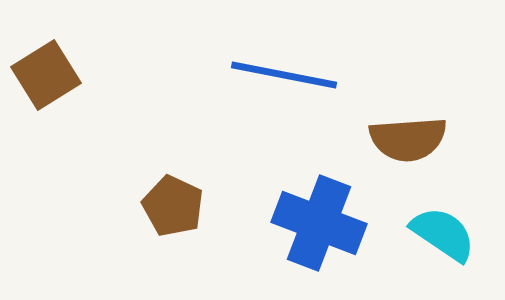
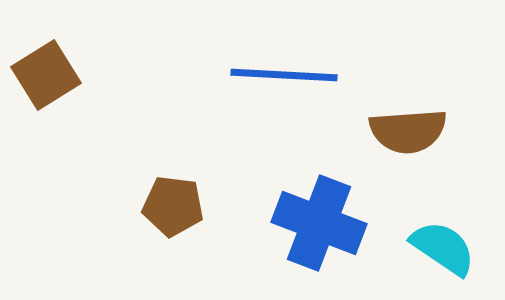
blue line: rotated 8 degrees counterclockwise
brown semicircle: moved 8 px up
brown pentagon: rotated 18 degrees counterclockwise
cyan semicircle: moved 14 px down
